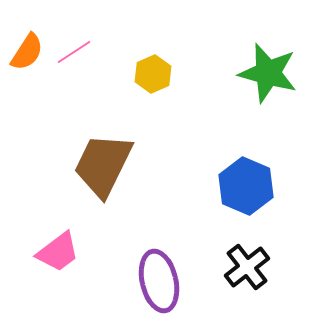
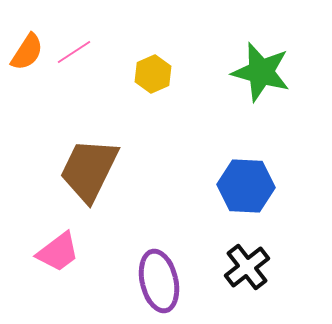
green star: moved 7 px left, 1 px up
brown trapezoid: moved 14 px left, 5 px down
blue hexagon: rotated 20 degrees counterclockwise
